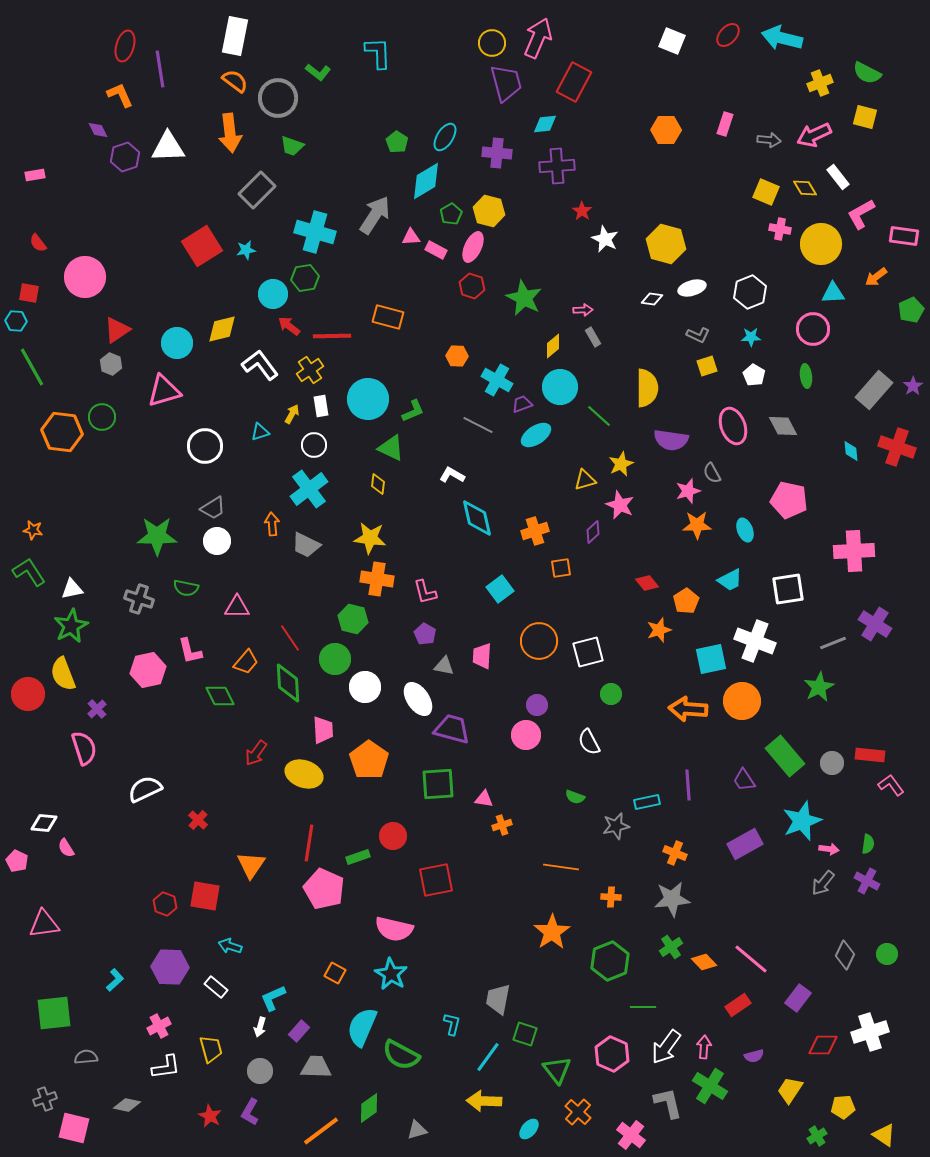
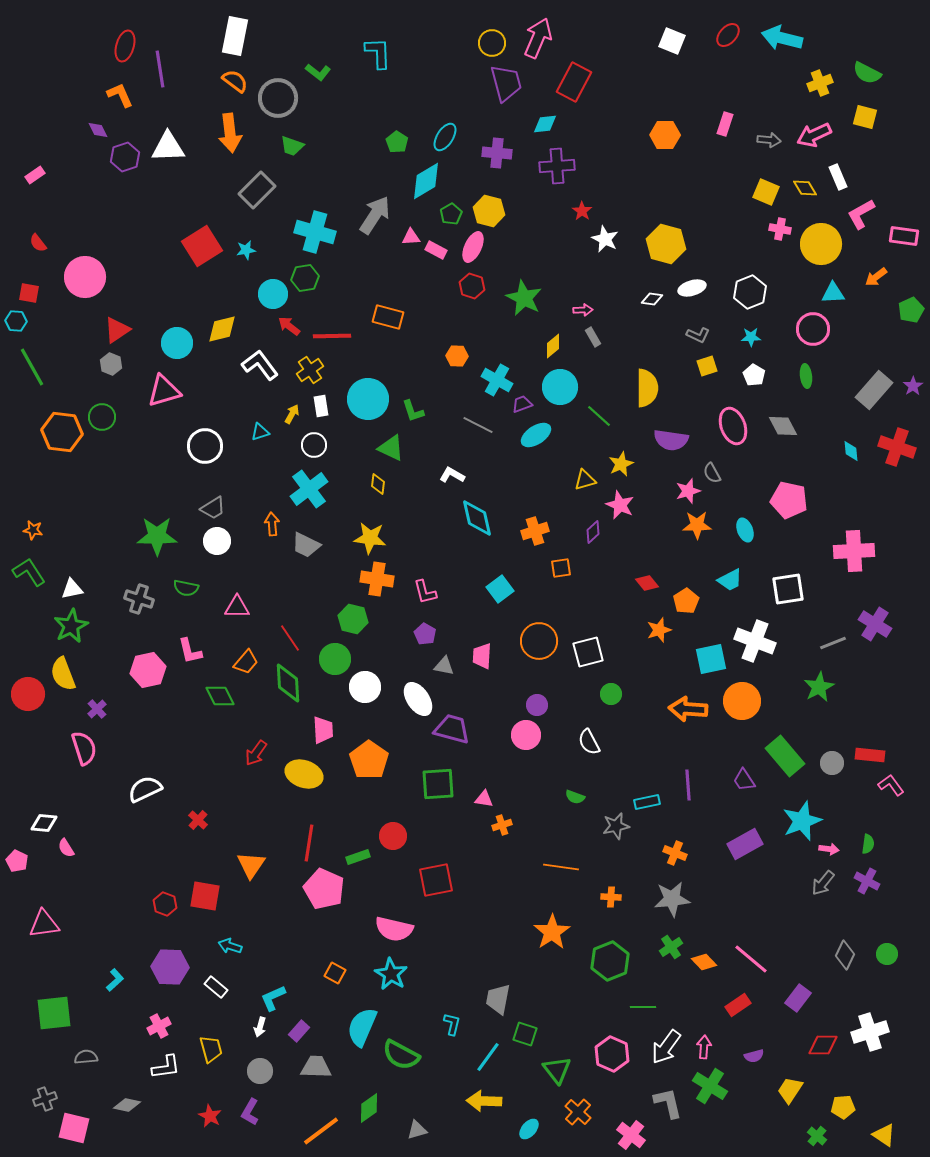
orange hexagon at (666, 130): moved 1 px left, 5 px down
pink rectangle at (35, 175): rotated 24 degrees counterclockwise
white rectangle at (838, 177): rotated 15 degrees clockwise
green L-shape at (413, 411): rotated 95 degrees clockwise
green cross at (817, 1136): rotated 18 degrees counterclockwise
